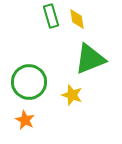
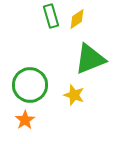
yellow diamond: rotated 65 degrees clockwise
green circle: moved 1 px right, 3 px down
yellow star: moved 2 px right
orange star: rotated 12 degrees clockwise
